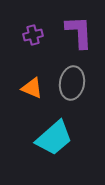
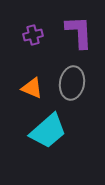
cyan trapezoid: moved 6 px left, 7 px up
